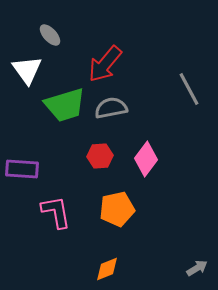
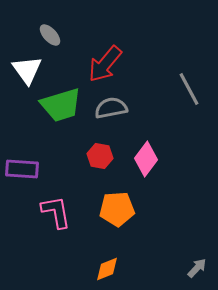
green trapezoid: moved 4 px left
red hexagon: rotated 15 degrees clockwise
orange pentagon: rotated 8 degrees clockwise
gray arrow: rotated 15 degrees counterclockwise
